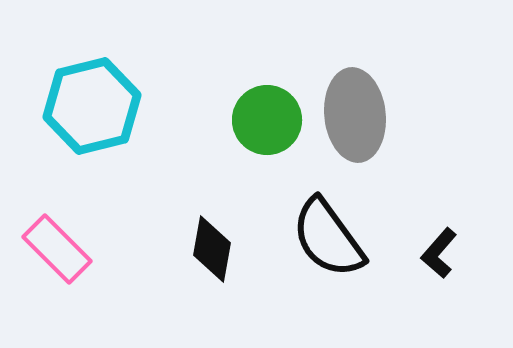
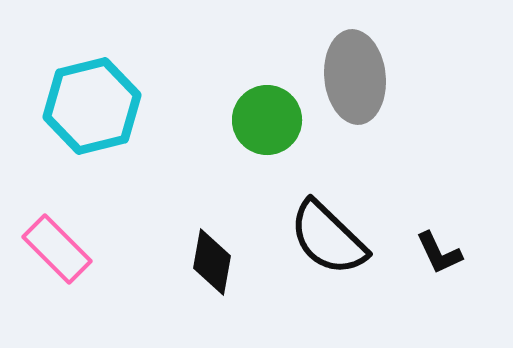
gray ellipse: moved 38 px up
black semicircle: rotated 10 degrees counterclockwise
black diamond: moved 13 px down
black L-shape: rotated 66 degrees counterclockwise
